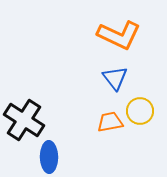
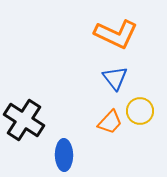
orange L-shape: moved 3 px left, 1 px up
orange trapezoid: rotated 144 degrees clockwise
blue ellipse: moved 15 px right, 2 px up
